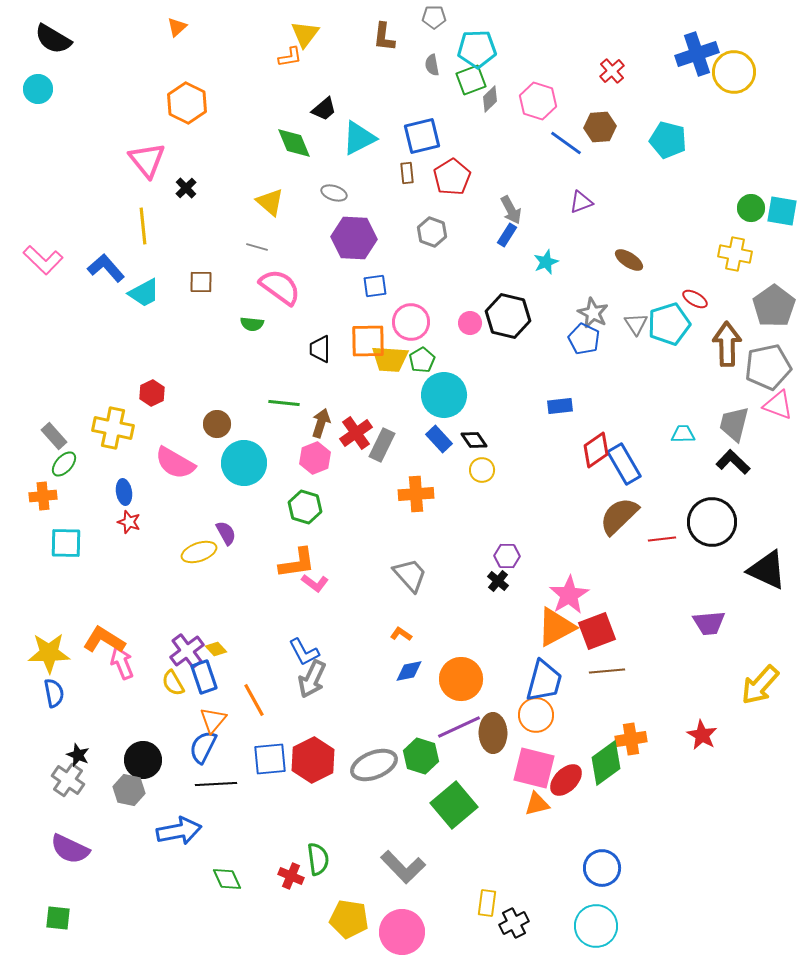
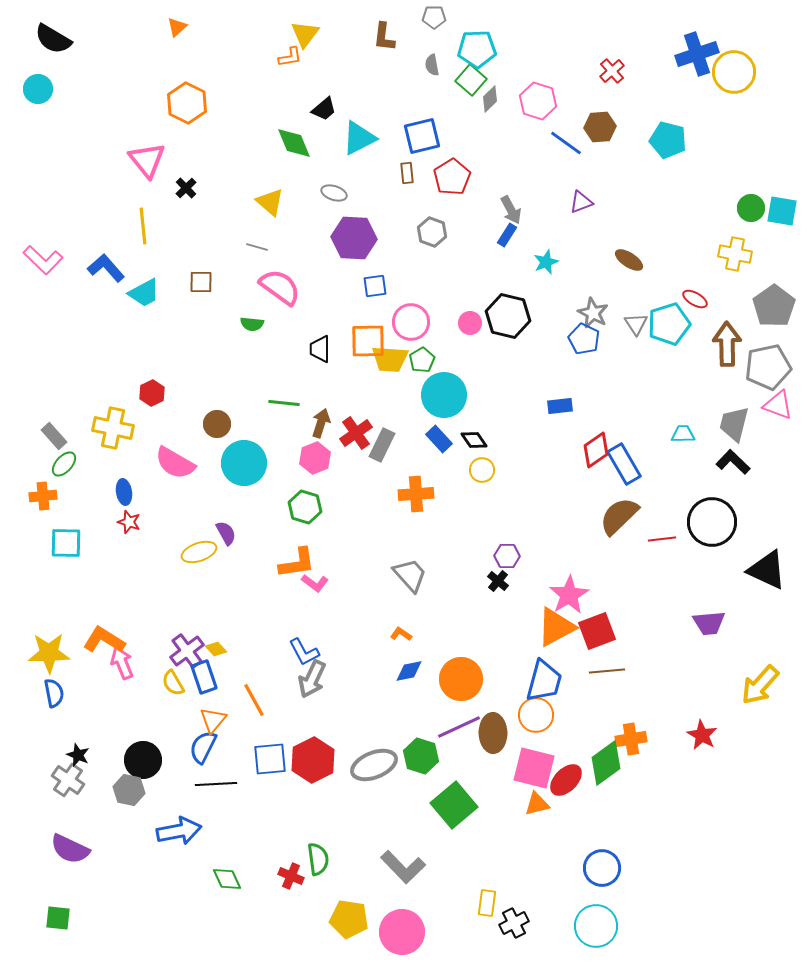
green square at (471, 80): rotated 28 degrees counterclockwise
